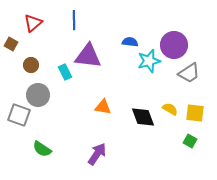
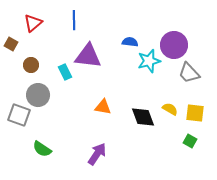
gray trapezoid: rotated 80 degrees clockwise
